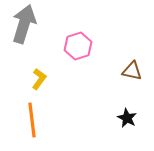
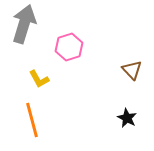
pink hexagon: moved 9 px left, 1 px down
brown triangle: moved 1 px up; rotated 35 degrees clockwise
yellow L-shape: rotated 115 degrees clockwise
orange line: rotated 8 degrees counterclockwise
